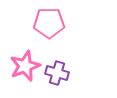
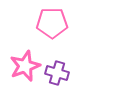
pink pentagon: moved 3 px right
